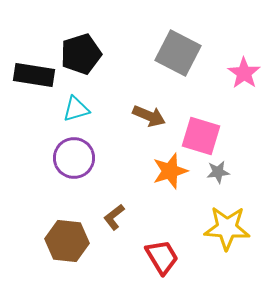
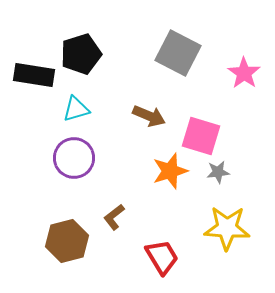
brown hexagon: rotated 21 degrees counterclockwise
